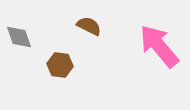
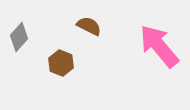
gray diamond: rotated 60 degrees clockwise
brown hexagon: moved 1 px right, 2 px up; rotated 15 degrees clockwise
